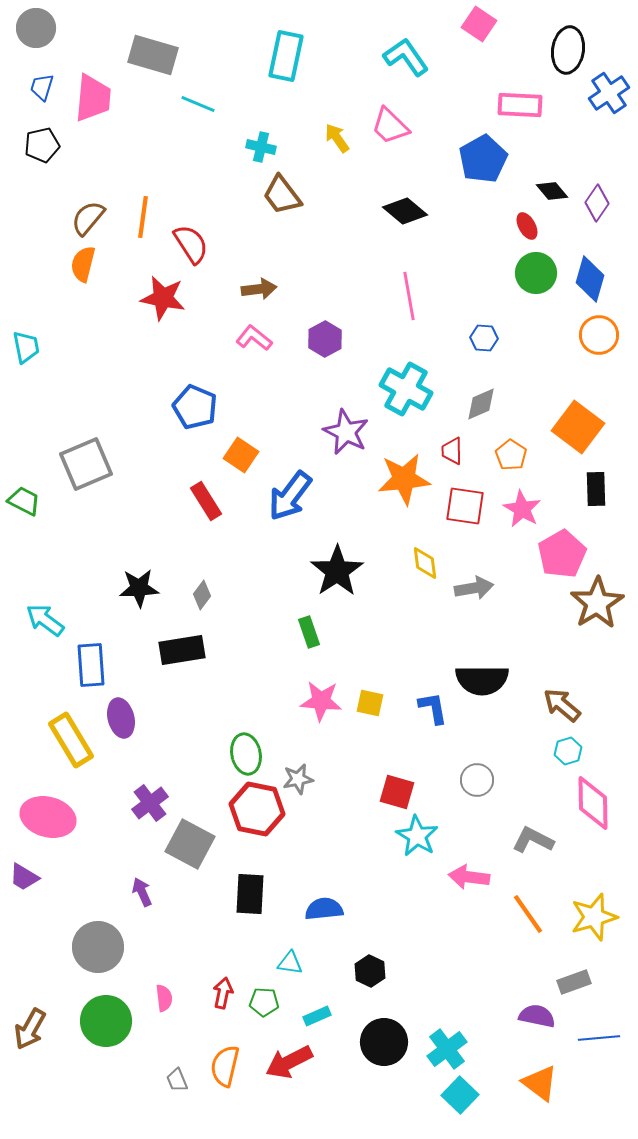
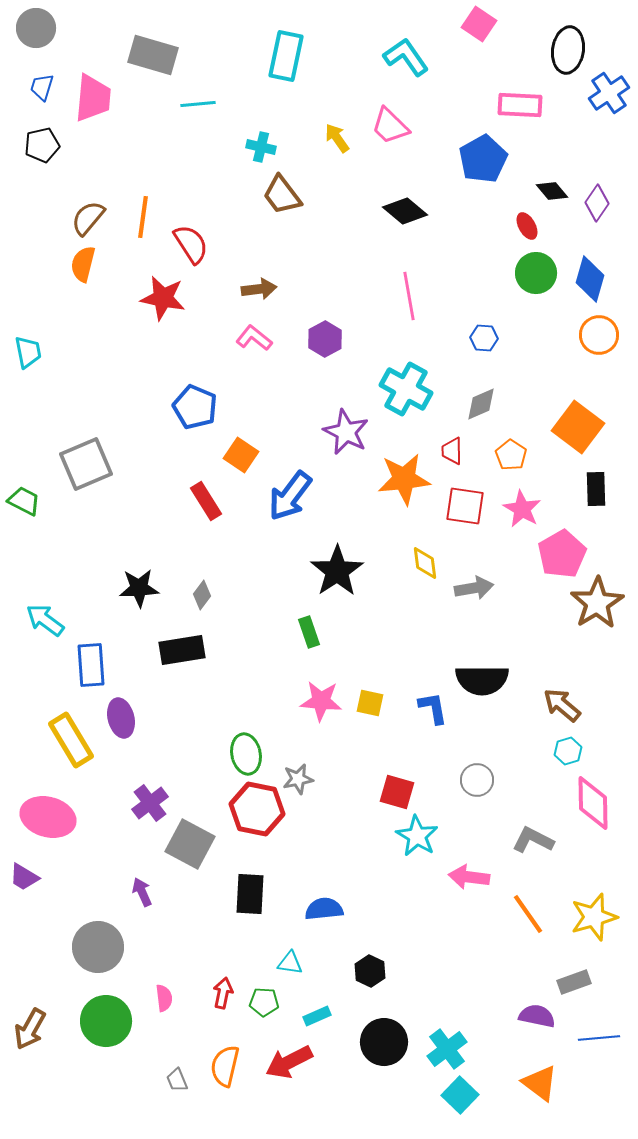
cyan line at (198, 104): rotated 28 degrees counterclockwise
cyan trapezoid at (26, 347): moved 2 px right, 5 px down
